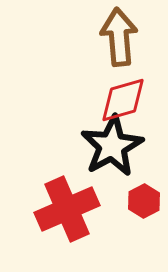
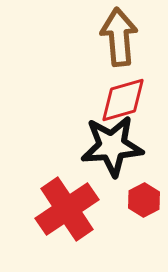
black star: rotated 24 degrees clockwise
red hexagon: moved 1 px up
red cross: rotated 10 degrees counterclockwise
